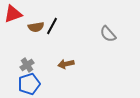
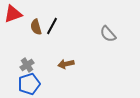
brown semicircle: rotated 84 degrees clockwise
